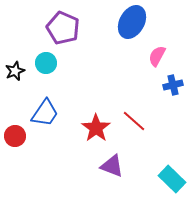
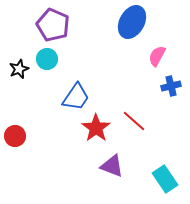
purple pentagon: moved 10 px left, 3 px up
cyan circle: moved 1 px right, 4 px up
black star: moved 4 px right, 2 px up
blue cross: moved 2 px left, 1 px down
blue trapezoid: moved 31 px right, 16 px up
cyan rectangle: moved 7 px left; rotated 12 degrees clockwise
